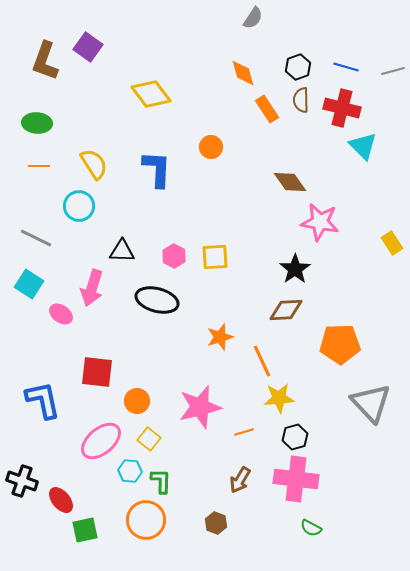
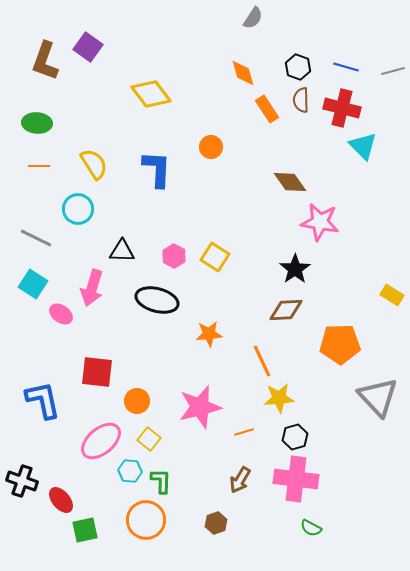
black hexagon at (298, 67): rotated 20 degrees counterclockwise
cyan circle at (79, 206): moved 1 px left, 3 px down
yellow rectangle at (392, 243): moved 52 px down; rotated 25 degrees counterclockwise
yellow square at (215, 257): rotated 36 degrees clockwise
cyan square at (29, 284): moved 4 px right
orange star at (220, 337): moved 11 px left, 3 px up; rotated 12 degrees clockwise
gray triangle at (371, 403): moved 7 px right, 6 px up
brown hexagon at (216, 523): rotated 20 degrees clockwise
